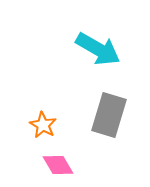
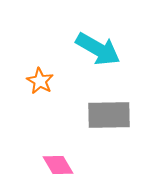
gray rectangle: rotated 72 degrees clockwise
orange star: moved 3 px left, 44 px up
